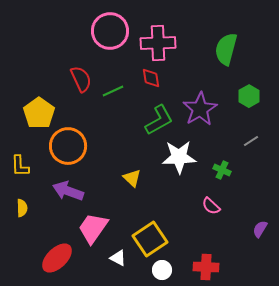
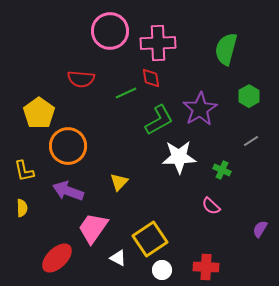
red semicircle: rotated 120 degrees clockwise
green line: moved 13 px right, 2 px down
yellow L-shape: moved 4 px right, 5 px down; rotated 10 degrees counterclockwise
yellow triangle: moved 13 px left, 4 px down; rotated 30 degrees clockwise
